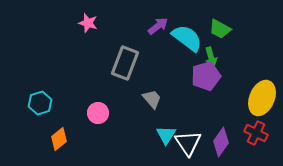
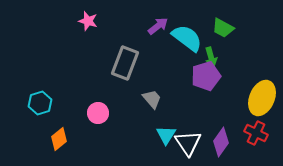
pink star: moved 2 px up
green trapezoid: moved 3 px right, 1 px up
